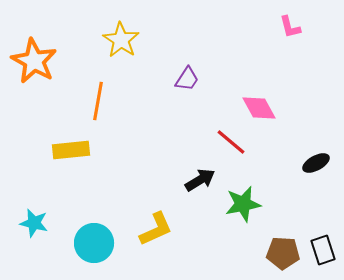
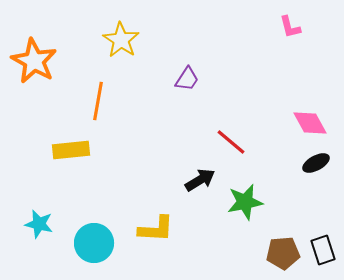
pink diamond: moved 51 px right, 15 px down
green star: moved 2 px right, 2 px up
cyan star: moved 5 px right, 1 px down
yellow L-shape: rotated 27 degrees clockwise
brown pentagon: rotated 8 degrees counterclockwise
